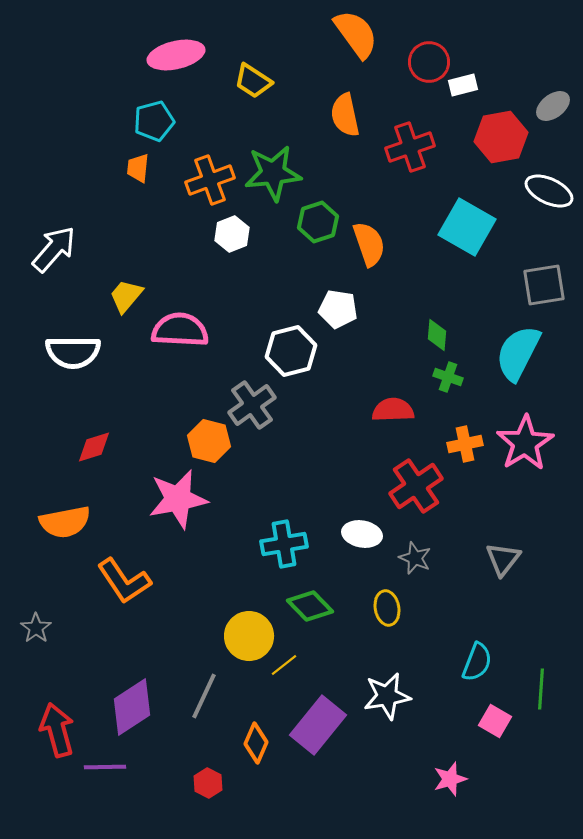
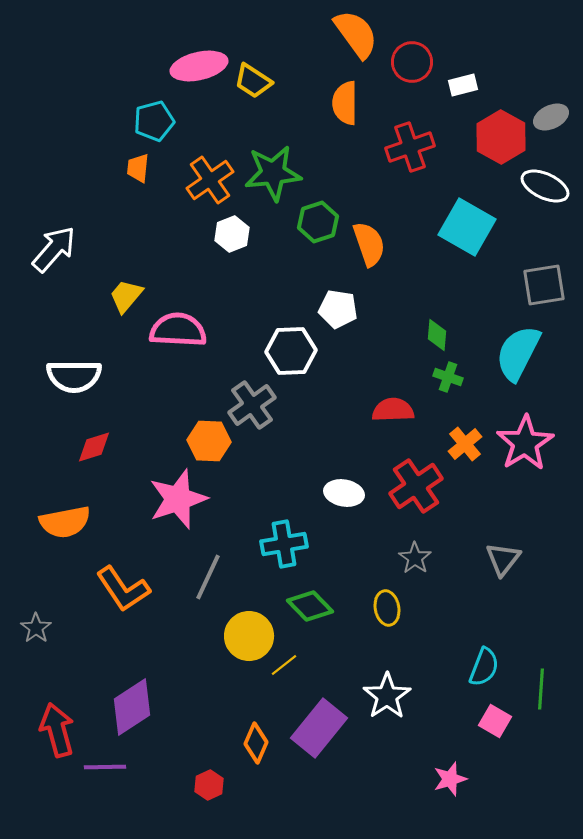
pink ellipse at (176, 55): moved 23 px right, 11 px down
red circle at (429, 62): moved 17 px left
gray ellipse at (553, 106): moved 2 px left, 11 px down; rotated 12 degrees clockwise
orange semicircle at (345, 115): moved 12 px up; rotated 12 degrees clockwise
red hexagon at (501, 137): rotated 21 degrees counterclockwise
orange cross at (210, 180): rotated 15 degrees counterclockwise
white ellipse at (549, 191): moved 4 px left, 5 px up
pink semicircle at (180, 330): moved 2 px left
white hexagon at (291, 351): rotated 12 degrees clockwise
white semicircle at (73, 352): moved 1 px right, 24 px down
orange hexagon at (209, 441): rotated 12 degrees counterclockwise
orange cross at (465, 444): rotated 28 degrees counterclockwise
pink star at (178, 499): rotated 8 degrees counterclockwise
white ellipse at (362, 534): moved 18 px left, 41 px up
gray star at (415, 558): rotated 12 degrees clockwise
orange L-shape at (124, 581): moved 1 px left, 8 px down
cyan semicircle at (477, 662): moved 7 px right, 5 px down
gray line at (204, 696): moved 4 px right, 119 px up
white star at (387, 696): rotated 24 degrees counterclockwise
purple rectangle at (318, 725): moved 1 px right, 3 px down
red hexagon at (208, 783): moved 1 px right, 2 px down; rotated 8 degrees clockwise
